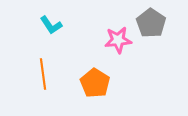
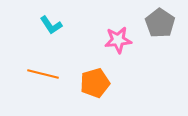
gray pentagon: moved 9 px right
orange line: rotated 68 degrees counterclockwise
orange pentagon: rotated 24 degrees clockwise
